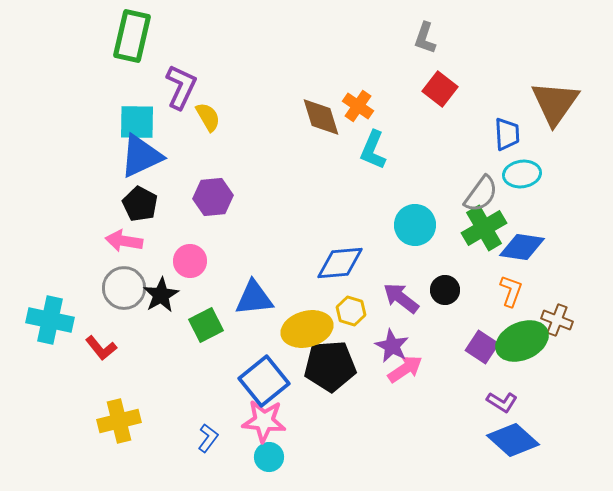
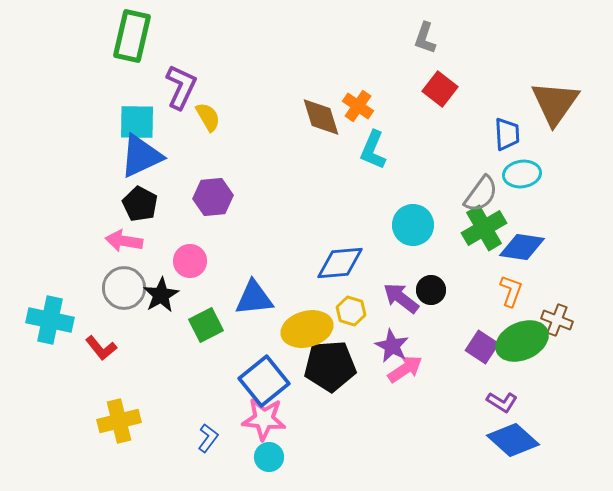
cyan circle at (415, 225): moved 2 px left
black circle at (445, 290): moved 14 px left
pink star at (264, 421): moved 2 px up
